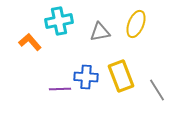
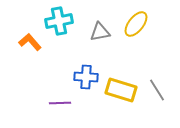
yellow ellipse: rotated 16 degrees clockwise
yellow rectangle: moved 14 px down; rotated 52 degrees counterclockwise
purple line: moved 14 px down
